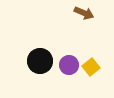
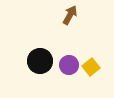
brown arrow: moved 14 px left, 2 px down; rotated 84 degrees counterclockwise
